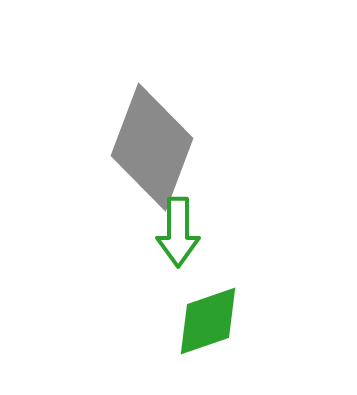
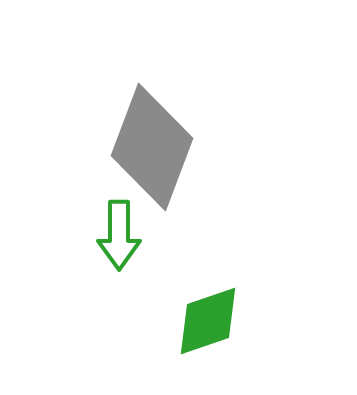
green arrow: moved 59 px left, 3 px down
